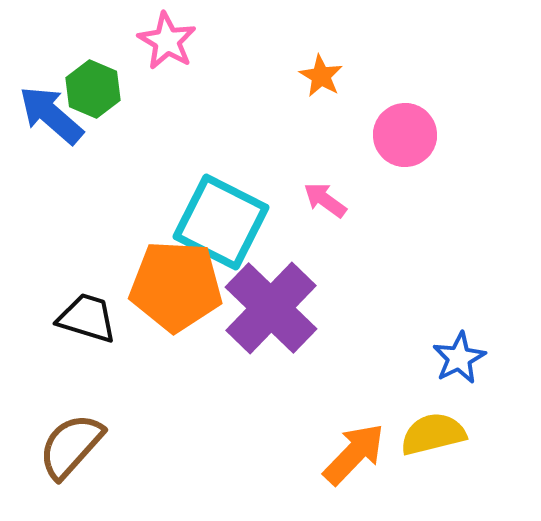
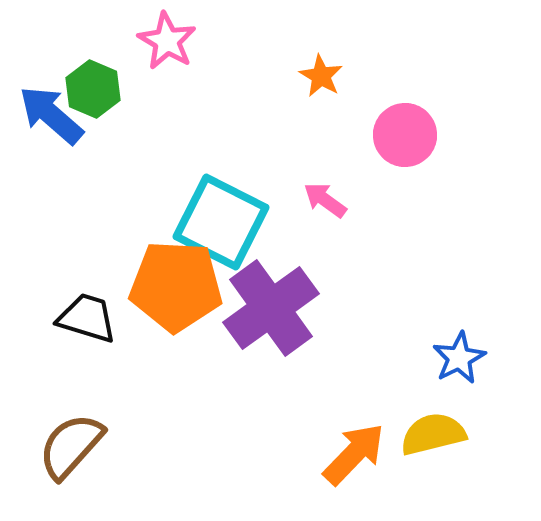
purple cross: rotated 10 degrees clockwise
